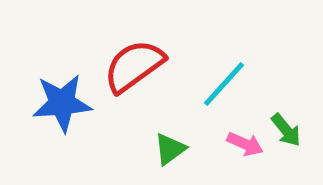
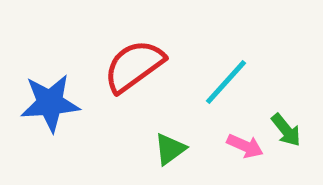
cyan line: moved 2 px right, 2 px up
blue star: moved 12 px left
pink arrow: moved 2 px down
